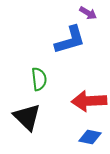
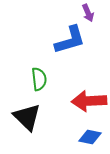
purple arrow: rotated 36 degrees clockwise
